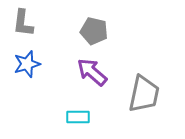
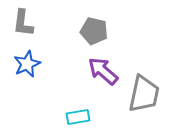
blue star: rotated 8 degrees counterclockwise
purple arrow: moved 11 px right, 1 px up
cyan rectangle: rotated 10 degrees counterclockwise
